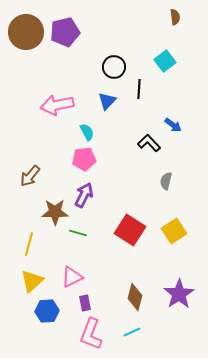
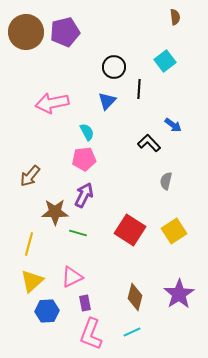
pink arrow: moved 5 px left, 2 px up
